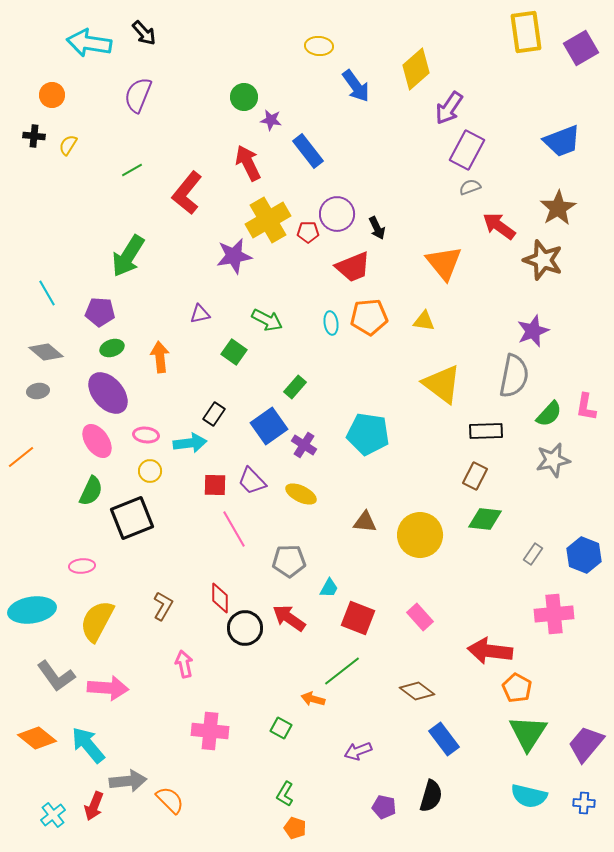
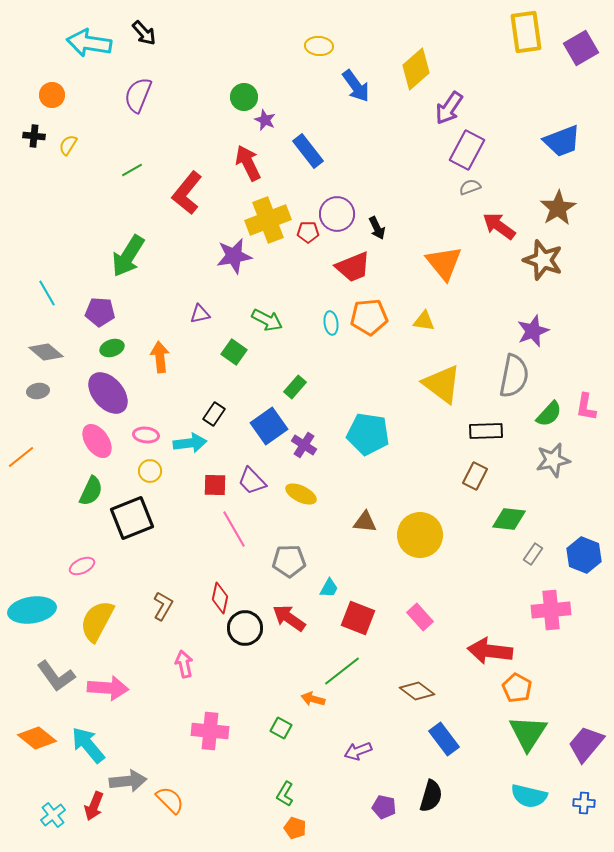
purple star at (271, 120): moved 6 px left; rotated 15 degrees clockwise
yellow cross at (268, 220): rotated 9 degrees clockwise
green diamond at (485, 519): moved 24 px right
pink ellipse at (82, 566): rotated 20 degrees counterclockwise
red diamond at (220, 598): rotated 12 degrees clockwise
pink cross at (554, 614): moved 3 px left, 4 px up
